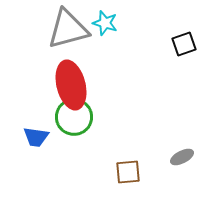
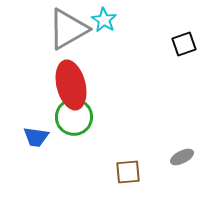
cyan star: moved 1 px left, 3 px up; rotated 15 degrees clockwise
gray triangle: rotated 15 degrees counterclockwise
